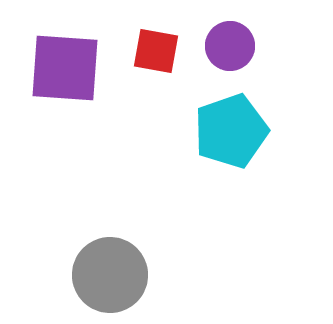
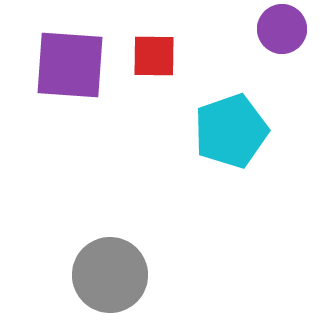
purple circle: moved 52 px right, 17 px up
red square: moved 2 px left, 5 px down; rotated 9 degrees counterclockwise
purple square: moved 5 px right, 3 px up
